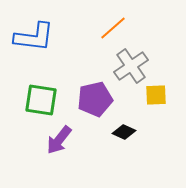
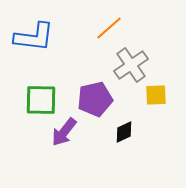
orange line: moved 4 px left
gray cross: moved 1 px up
green square: rotated 8 degrees counterclockwise
black diamond: rotated 50 degrees counterclockwise
purple arrow: moved 5 px right, 8 px up
